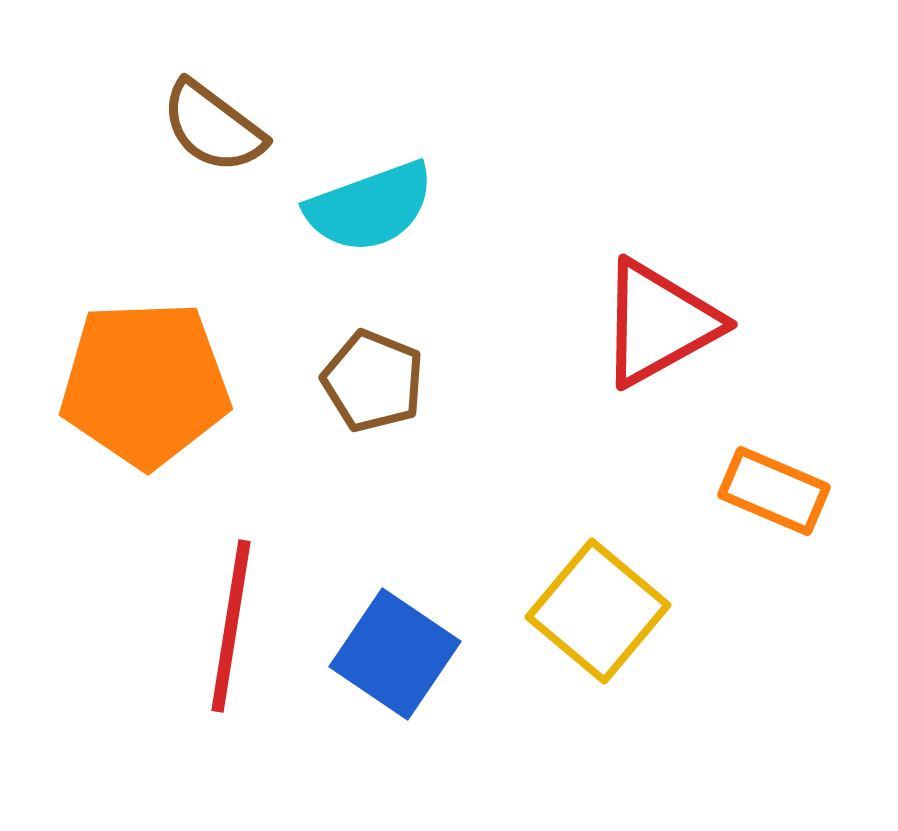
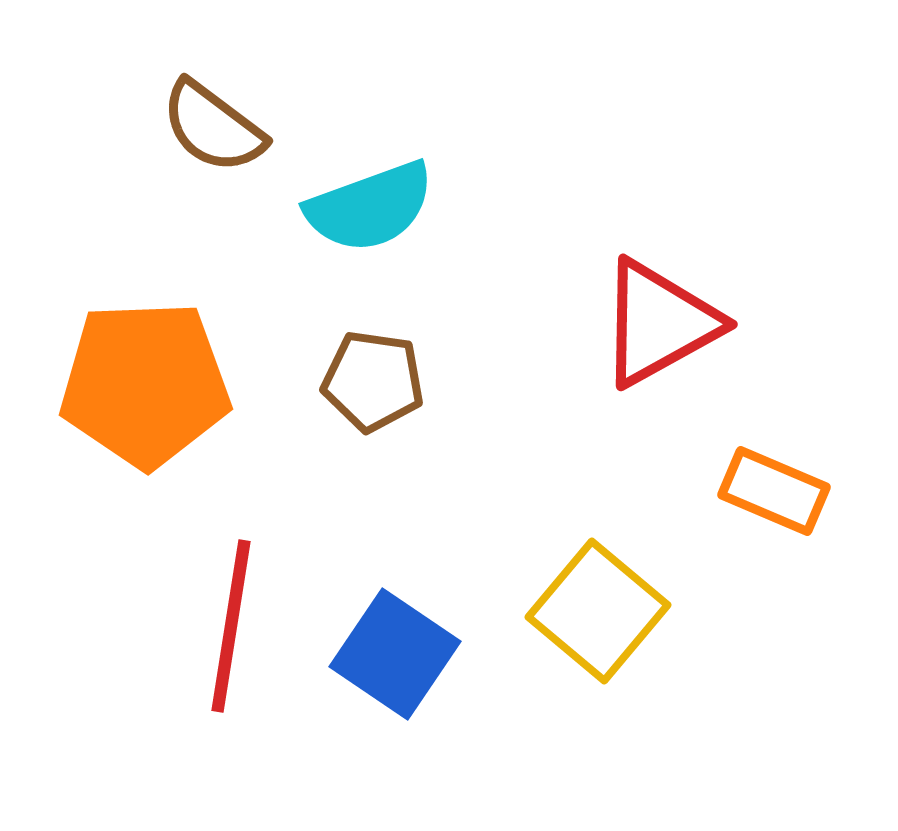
brown pentagon: rotated 14 degrees counterclockwise
